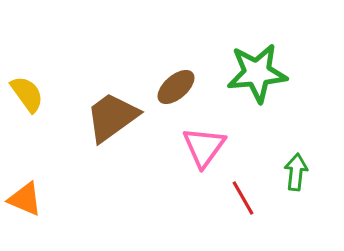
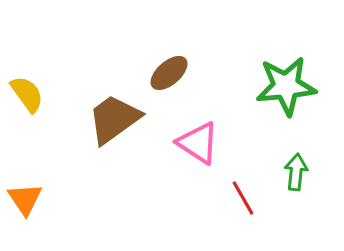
green star: moved 29 px right, 13 px down
brown ellipse: moved 7 px left, 14 px up
brown trapezoid: moved 2 px right, 2 px down
pink triangle: moved 6 px left, 4 px up; rotated 33 degrees counterclockwise
orange triangle: rotated 33 degrees clockwise
